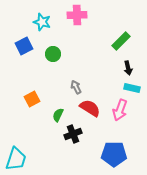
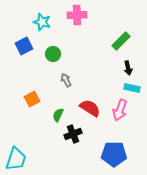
gray arrow: moved 10 px left, 7 px up
